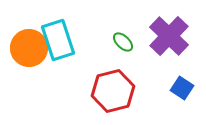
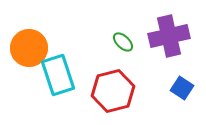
purple cross: rotated 33 degrees clockwise
cyan rectangle: moved 35 px down
